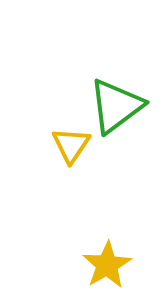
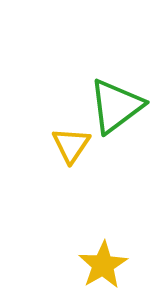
yellow star: moved 4 px left
